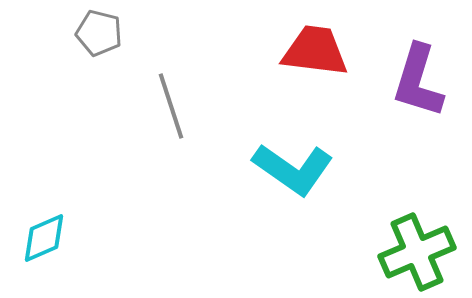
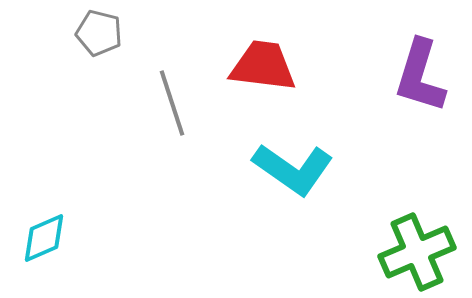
red trapezoid: moved 52 px left, 15 px down
purple L-shape: moved 2 px right, 5 px up
gray line: moved 1 px right, 3 px up
